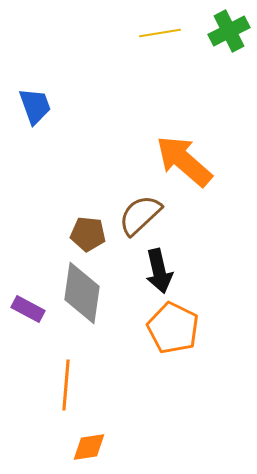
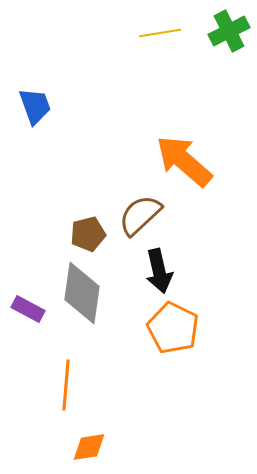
brown pentagon: rotated 20 degrees counterclockwise
